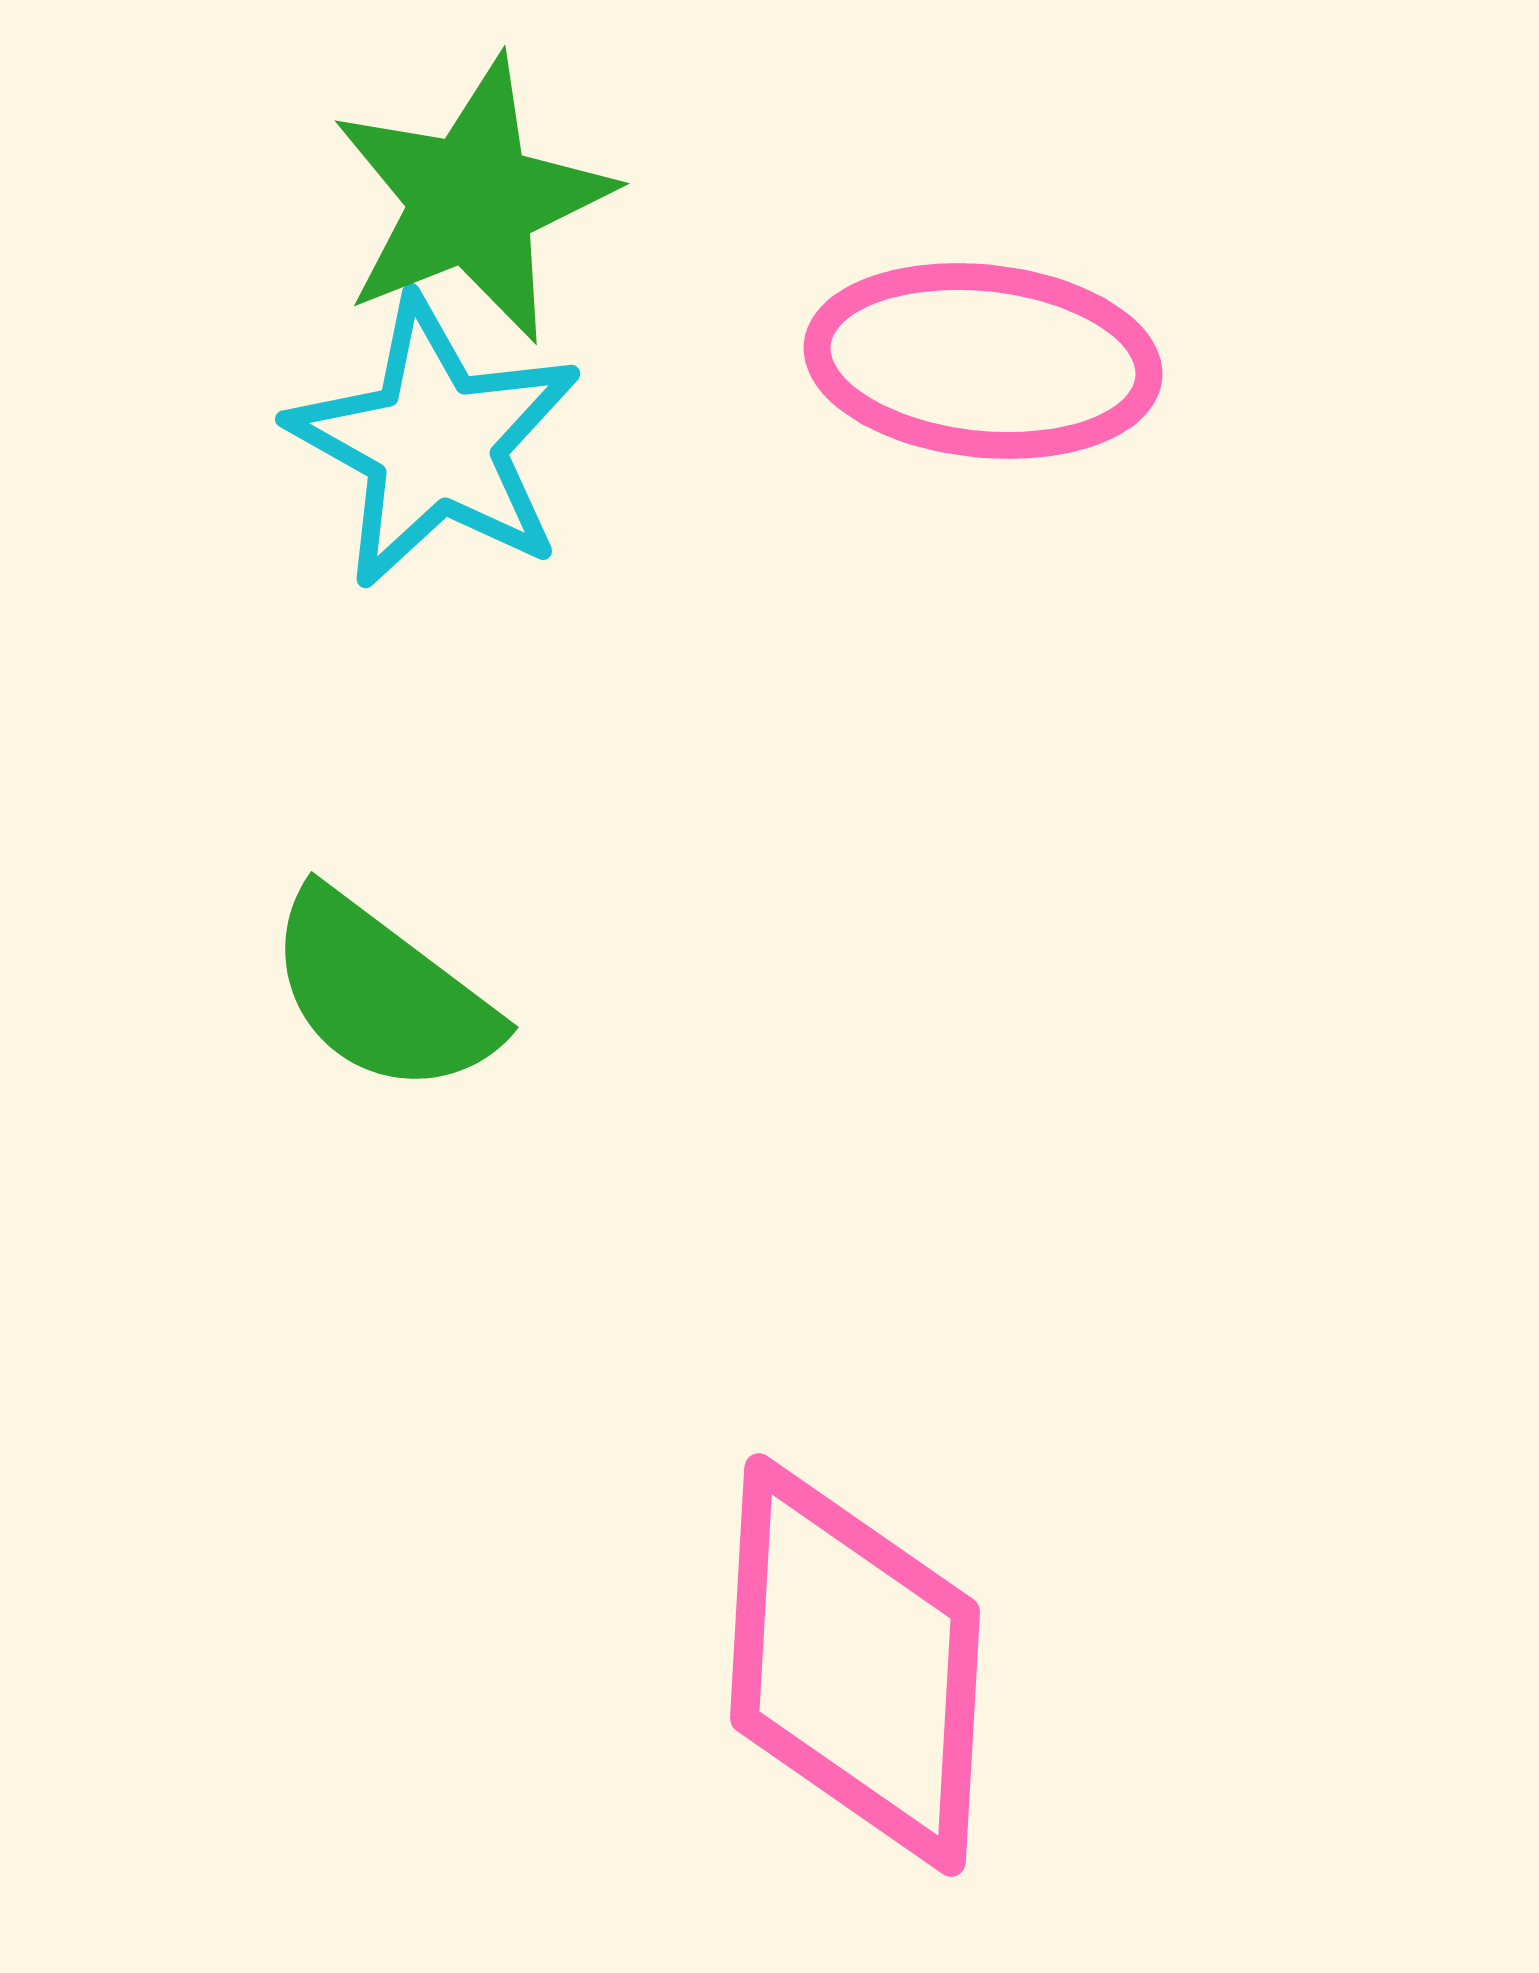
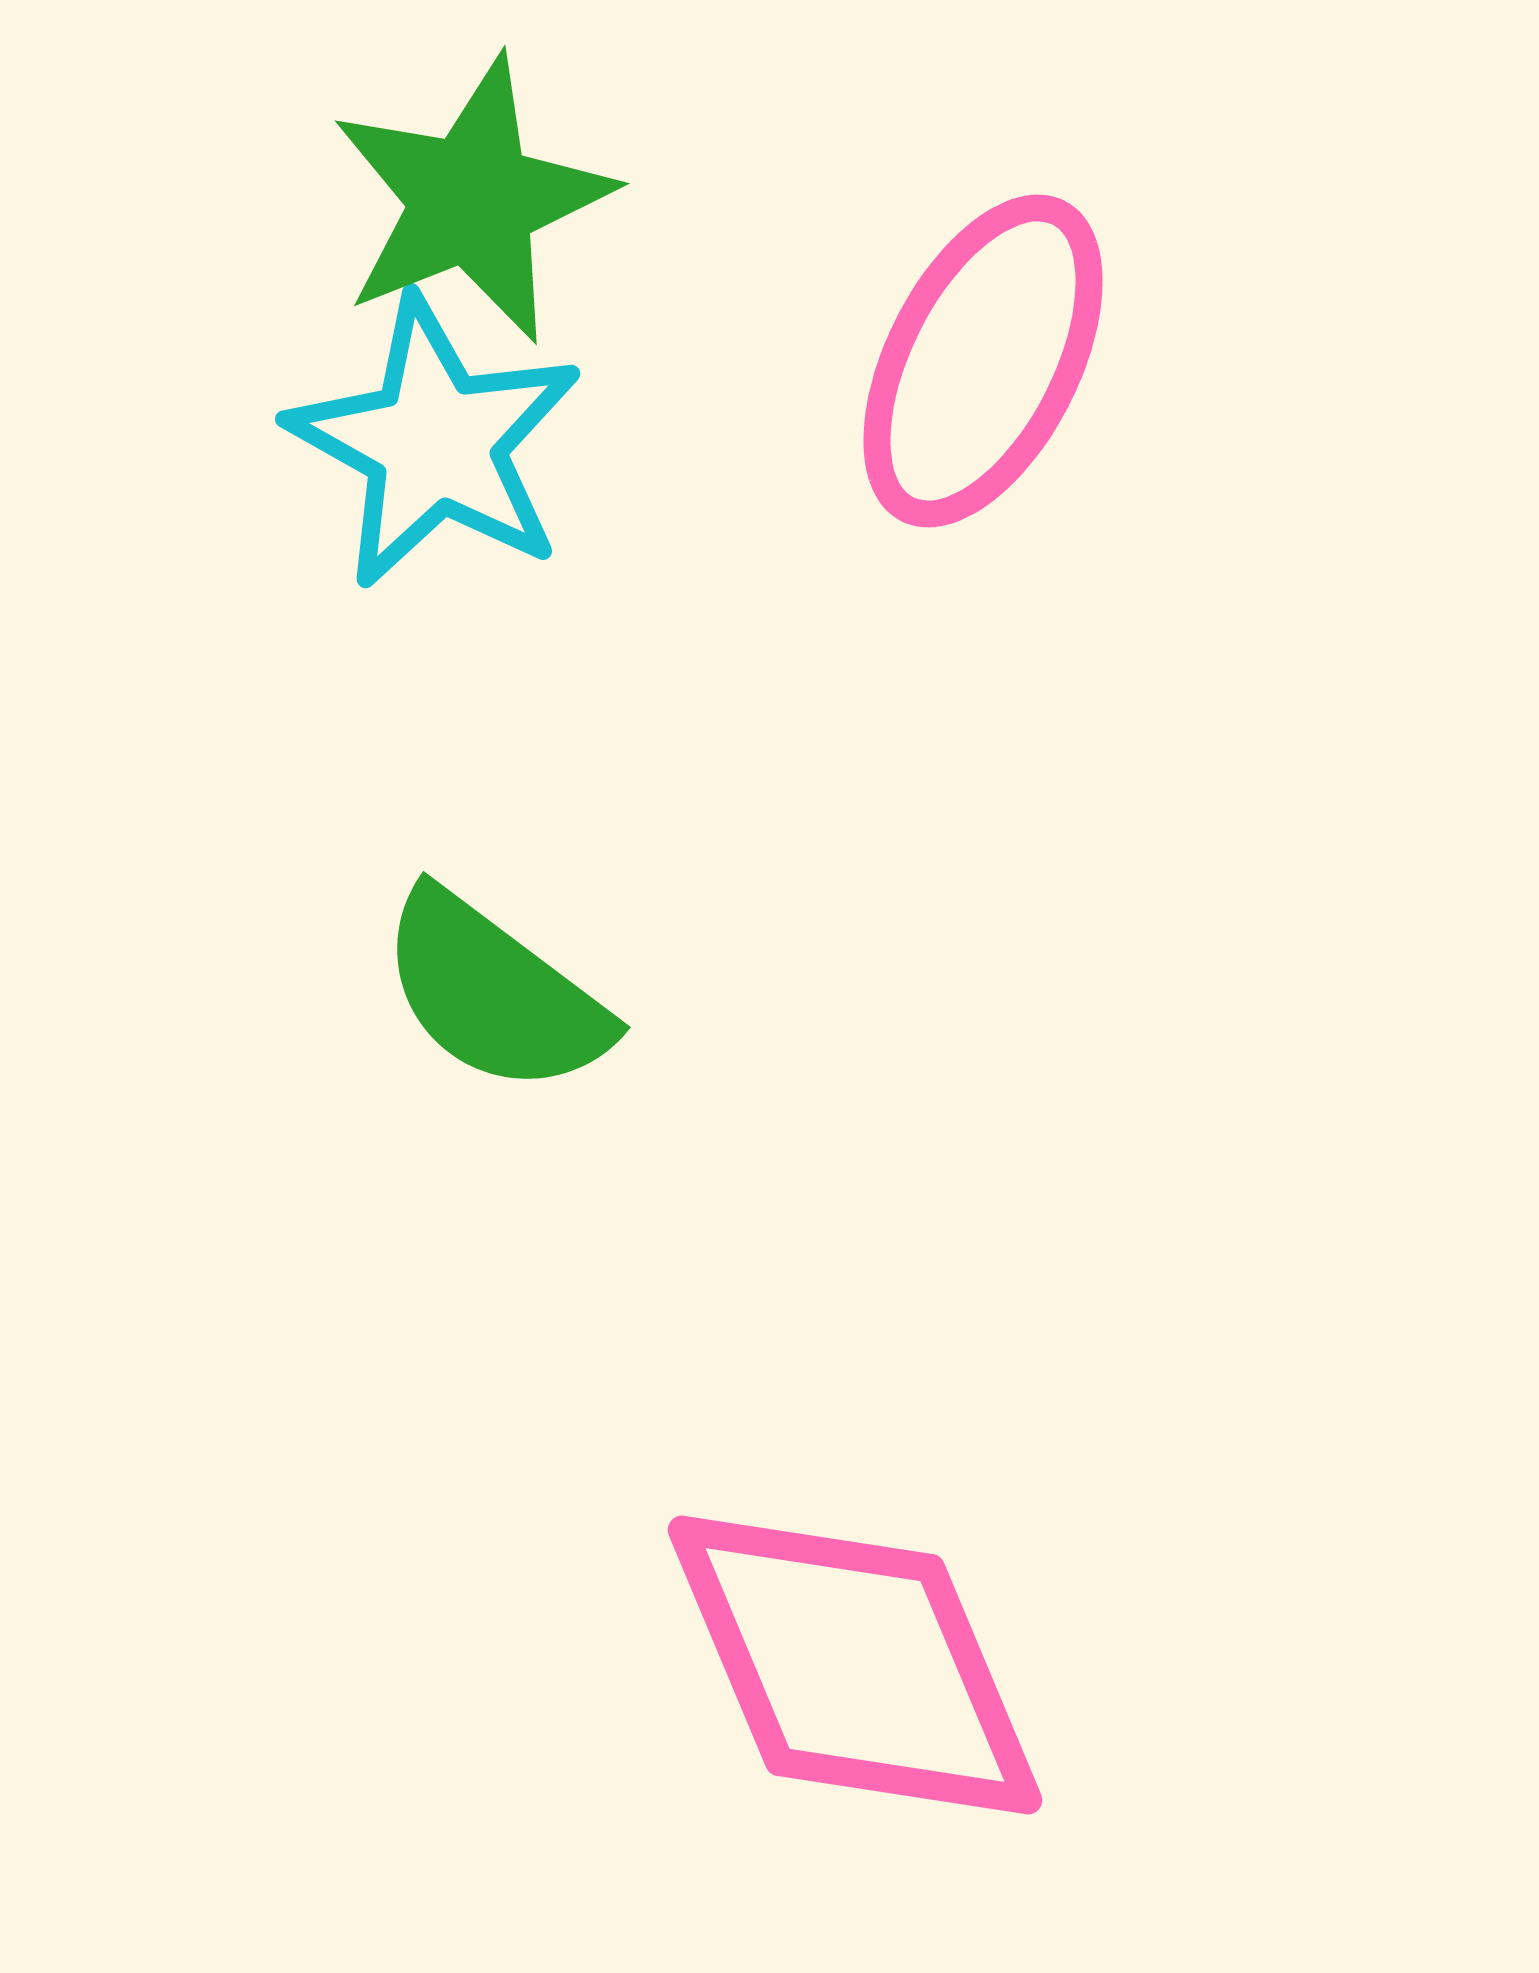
pink ellipse: rotated 69 degrees counterclockwise
green semicircle: moved 112 px right
pink diamond: rotated 26 degrees counterclockwise
